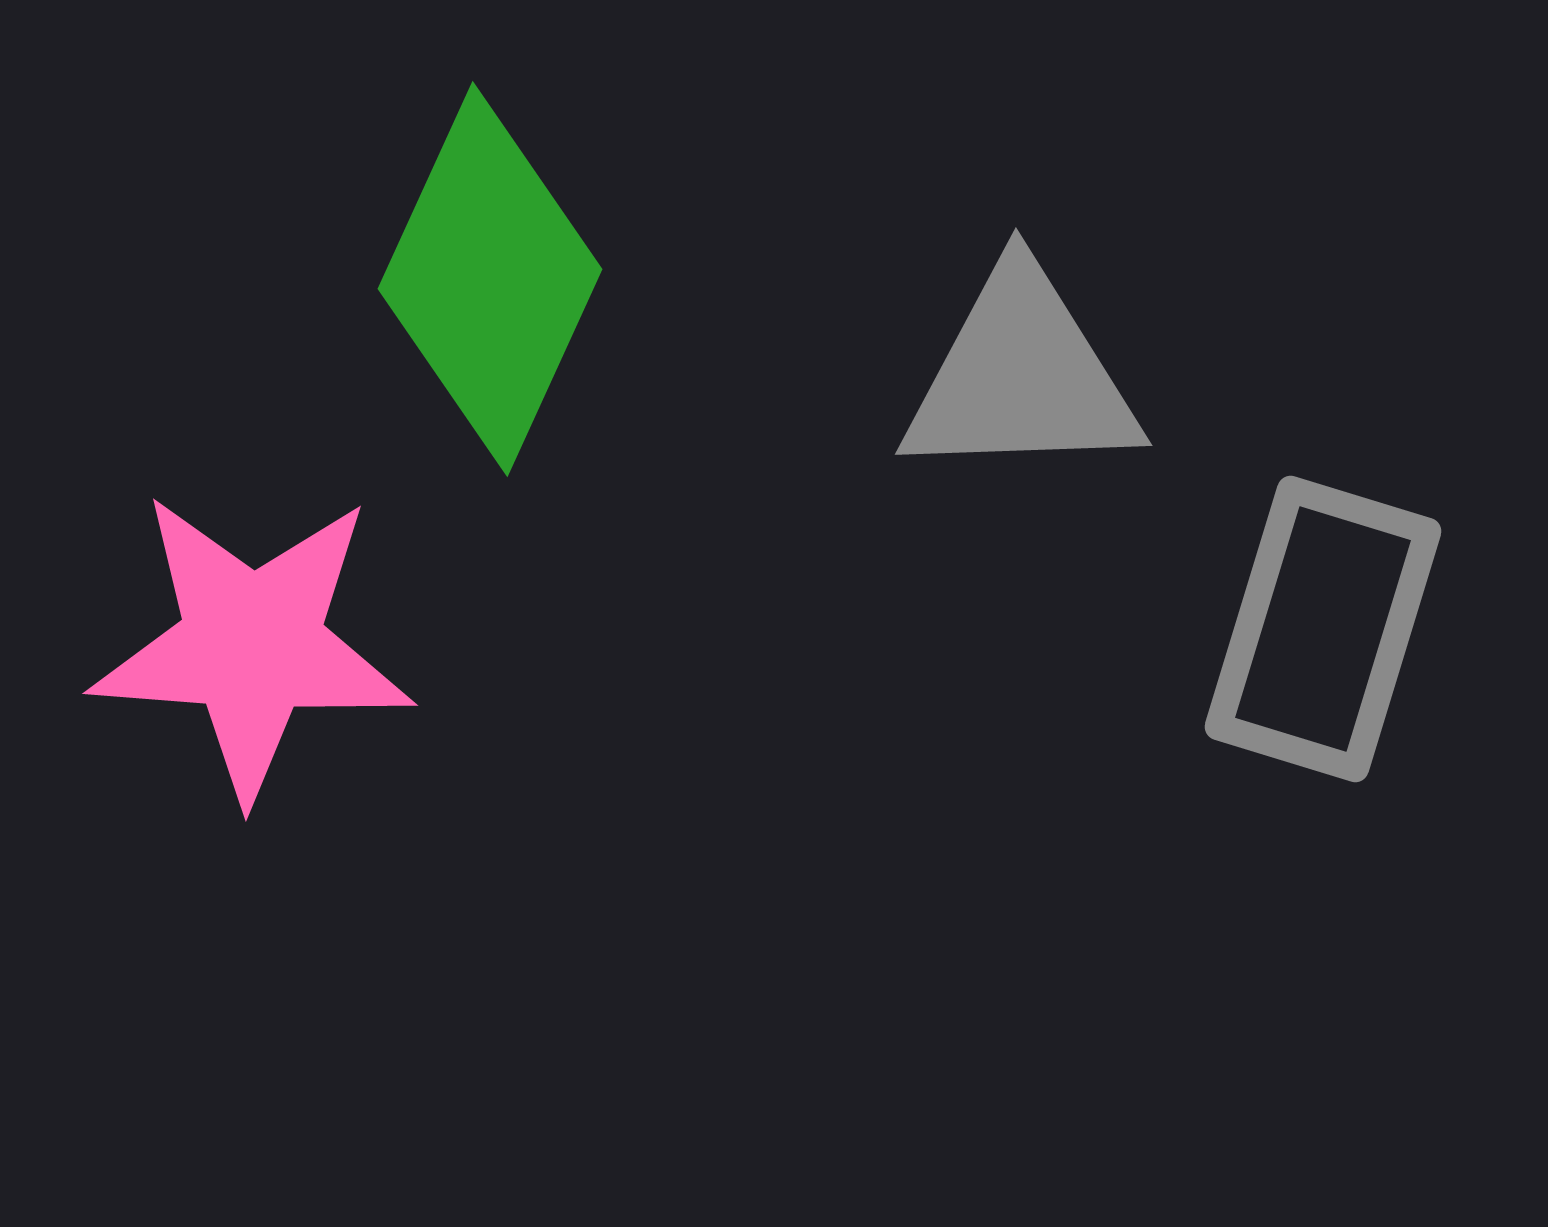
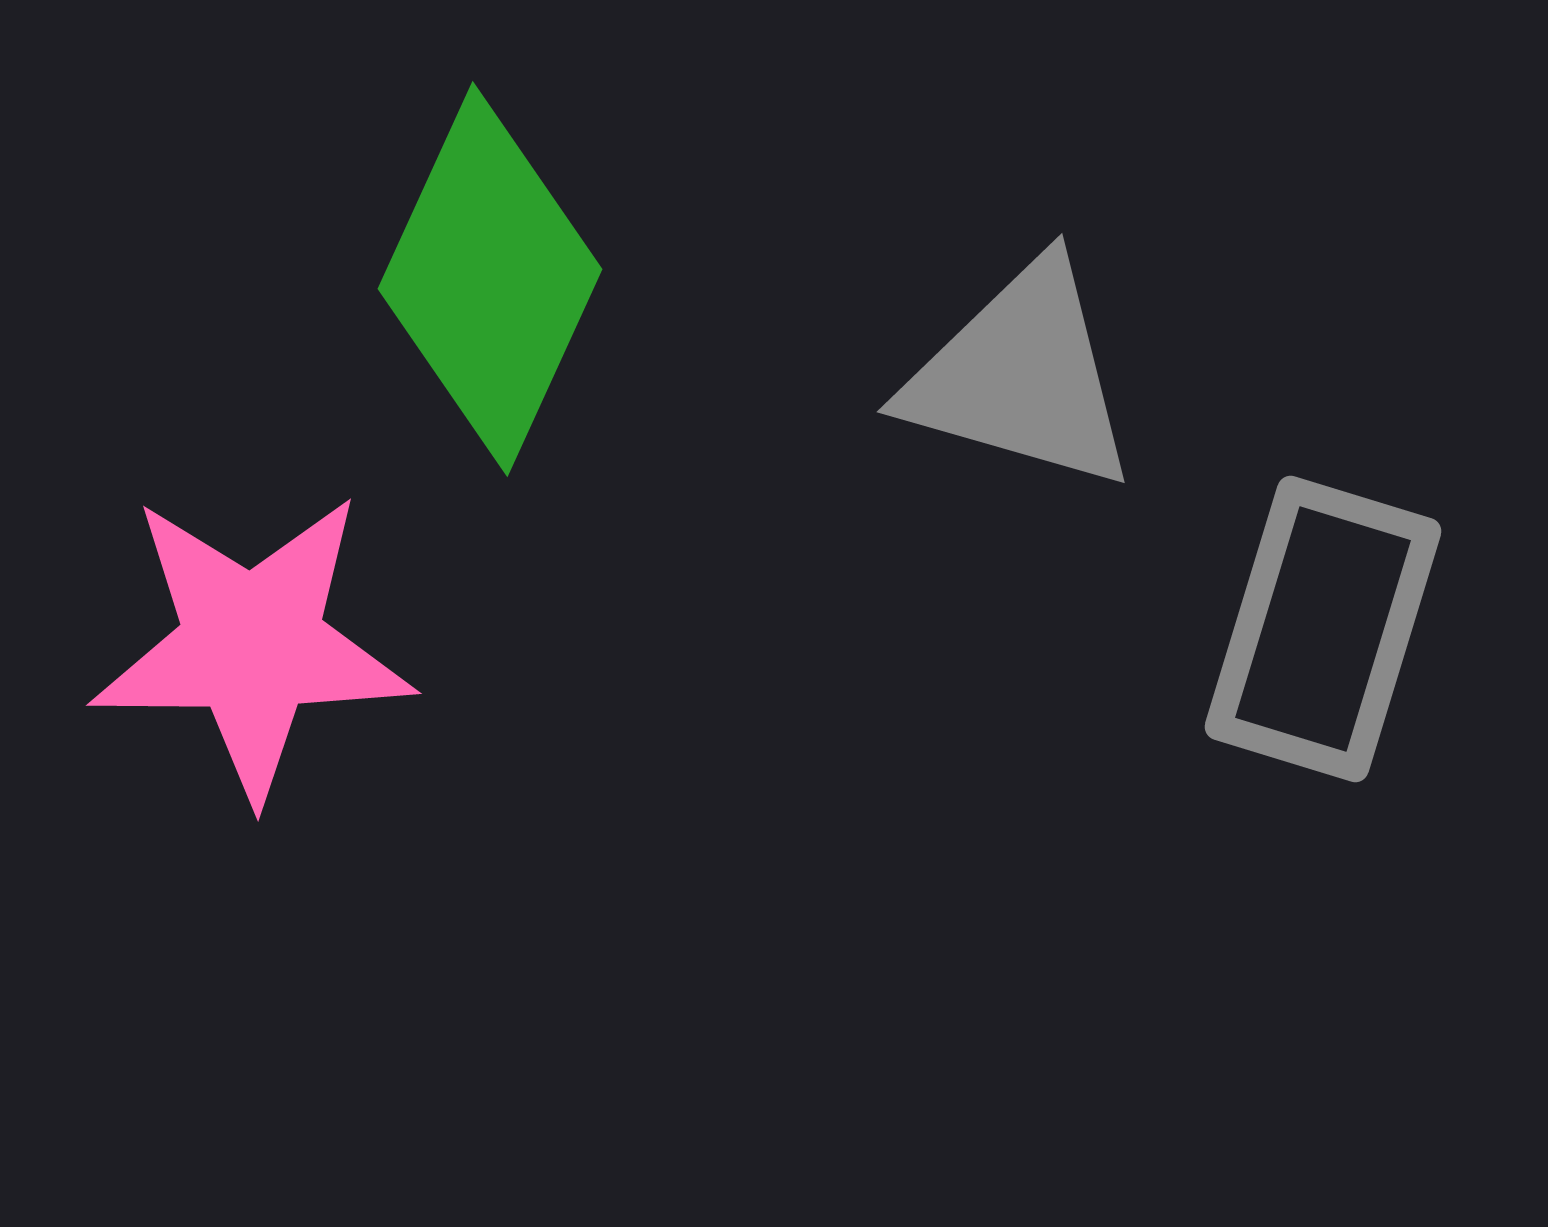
gray triangle: rotated 18 degrees clockwise
pink star: rotated 4 degrees counterclockwise
